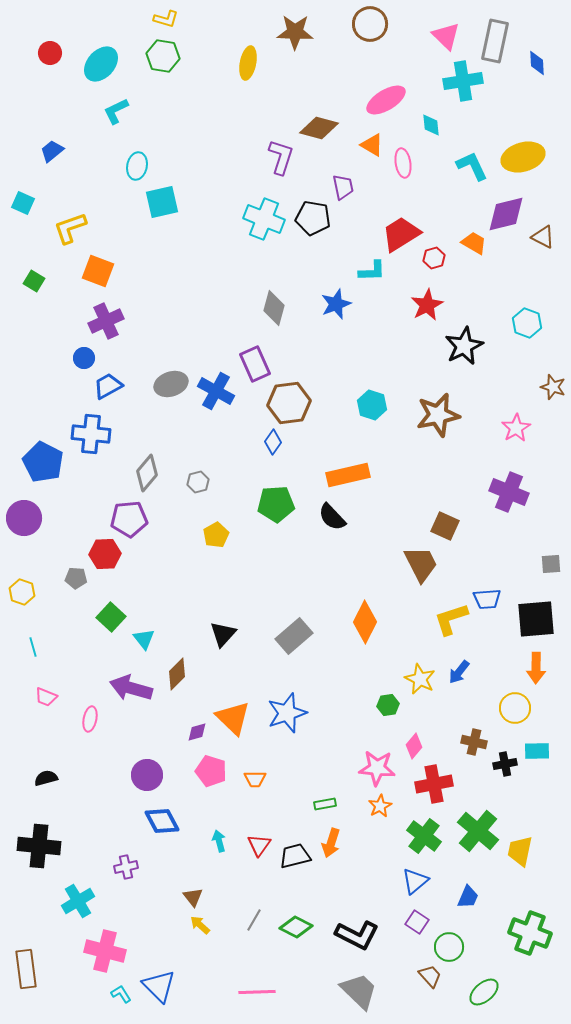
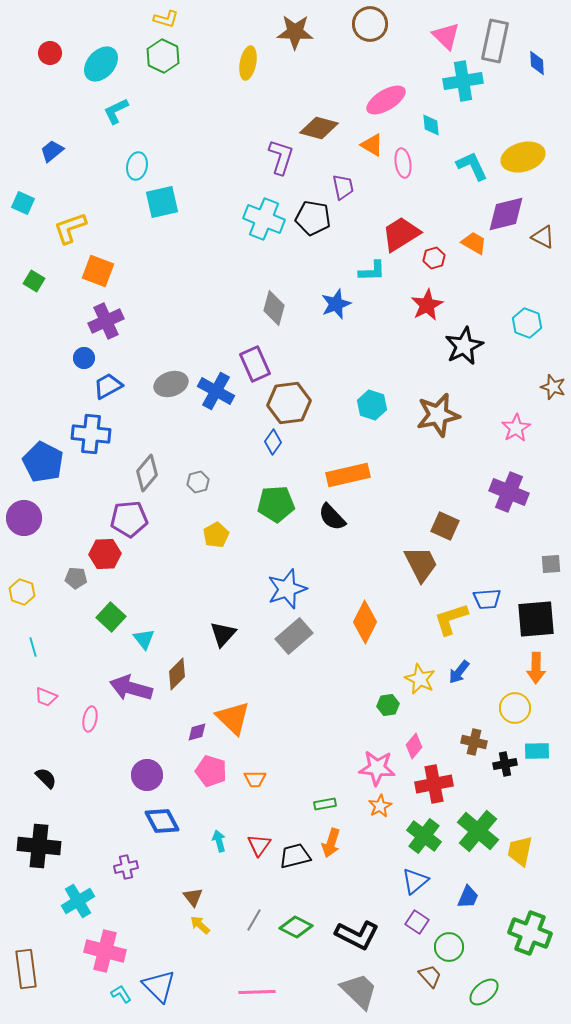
green hexagon at (163, 56): rotated 16 degrees clockwise
blue star at (287, 713): moved 124 px up
black semicircle at (46, 778): rotated 60 degrees clockwise
